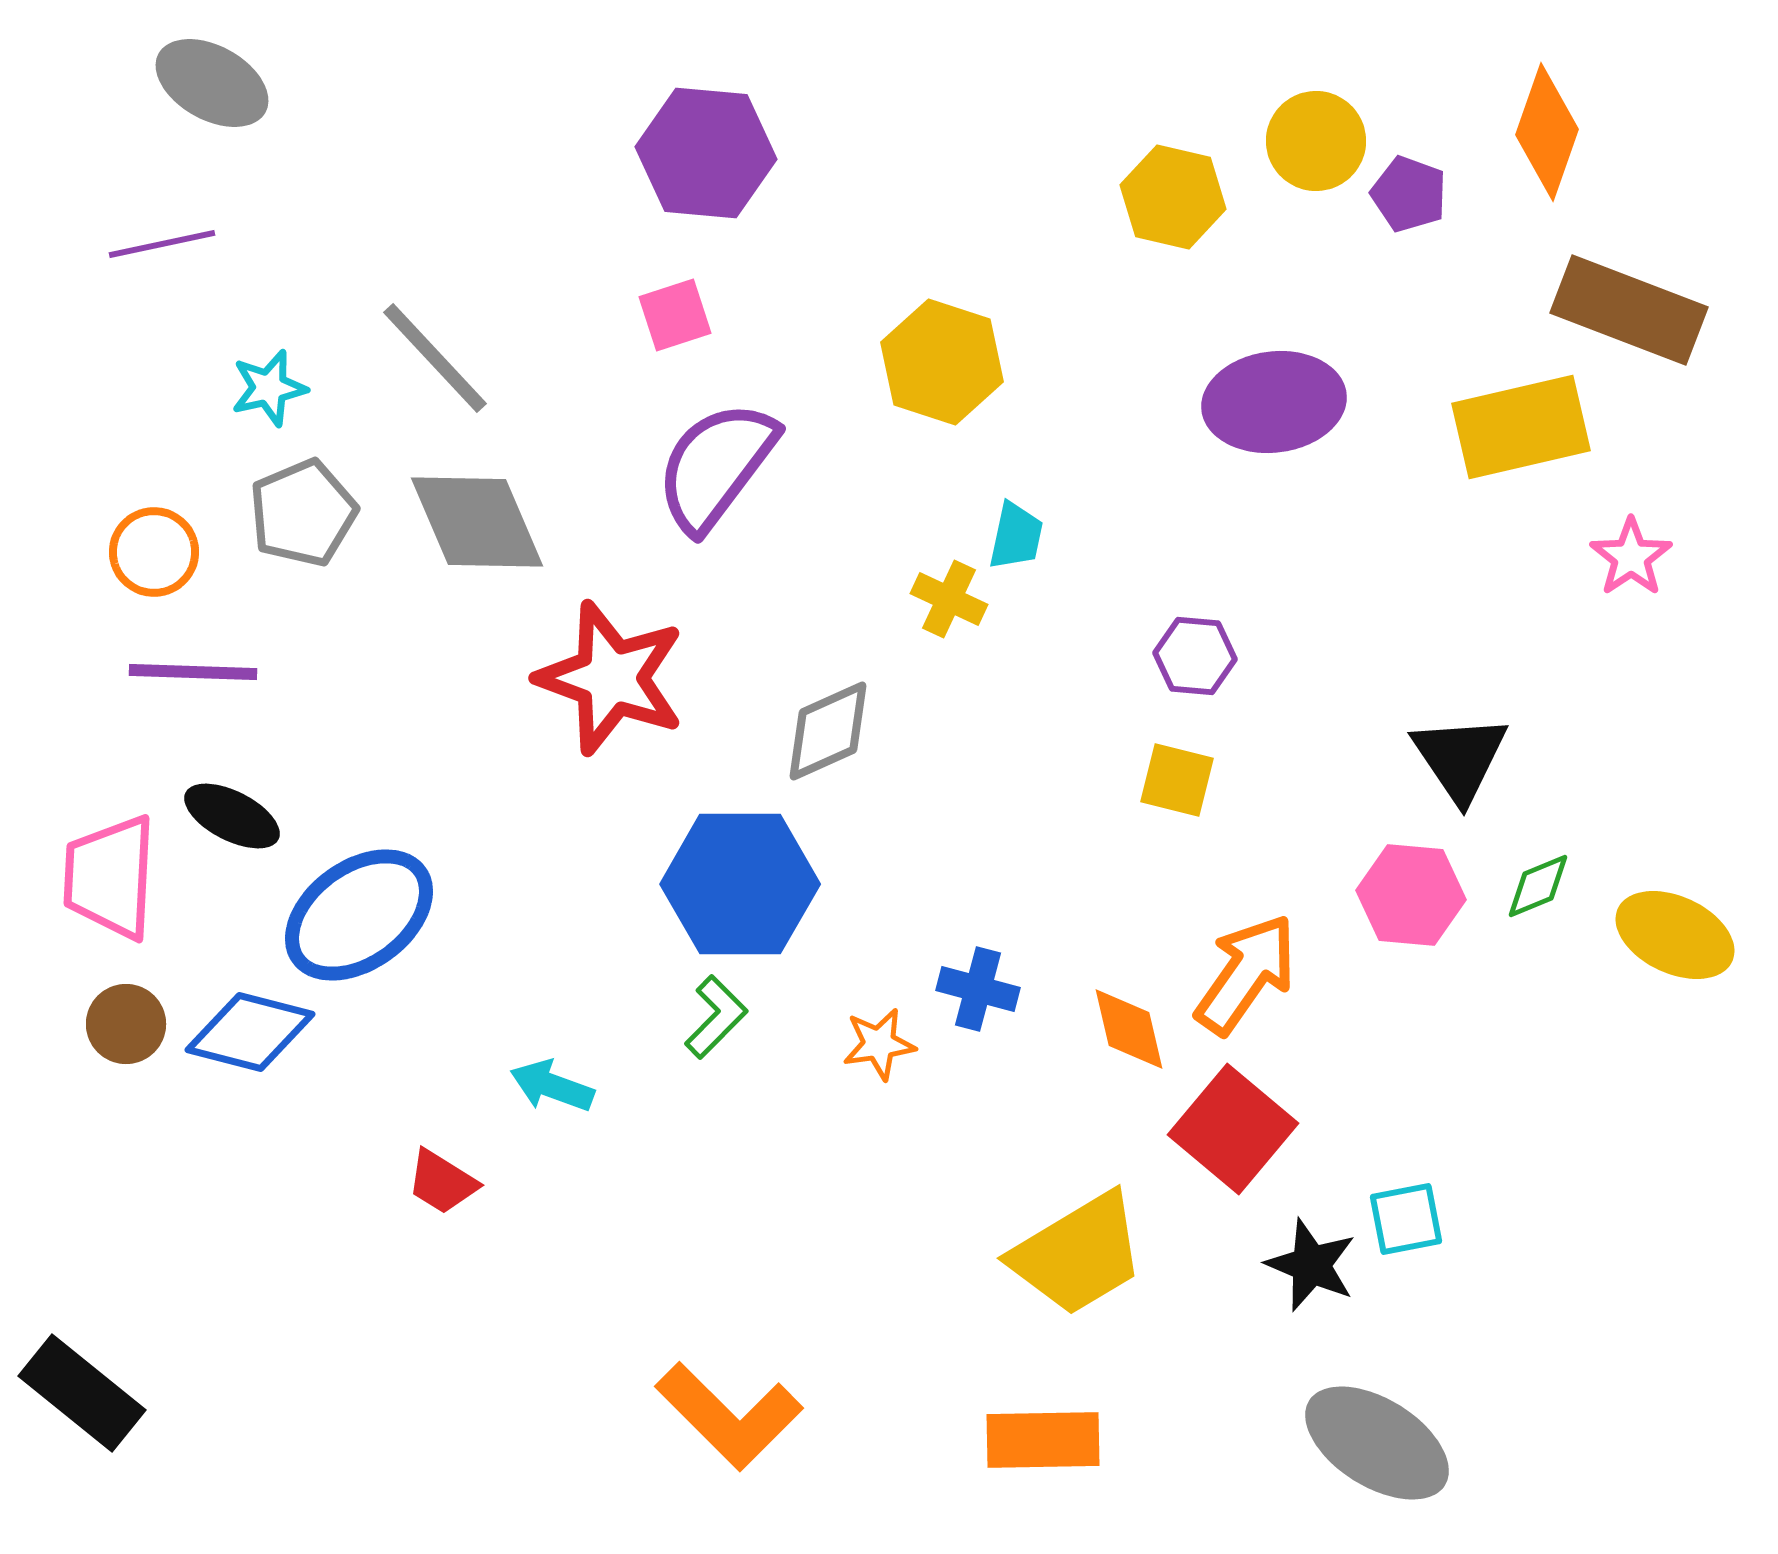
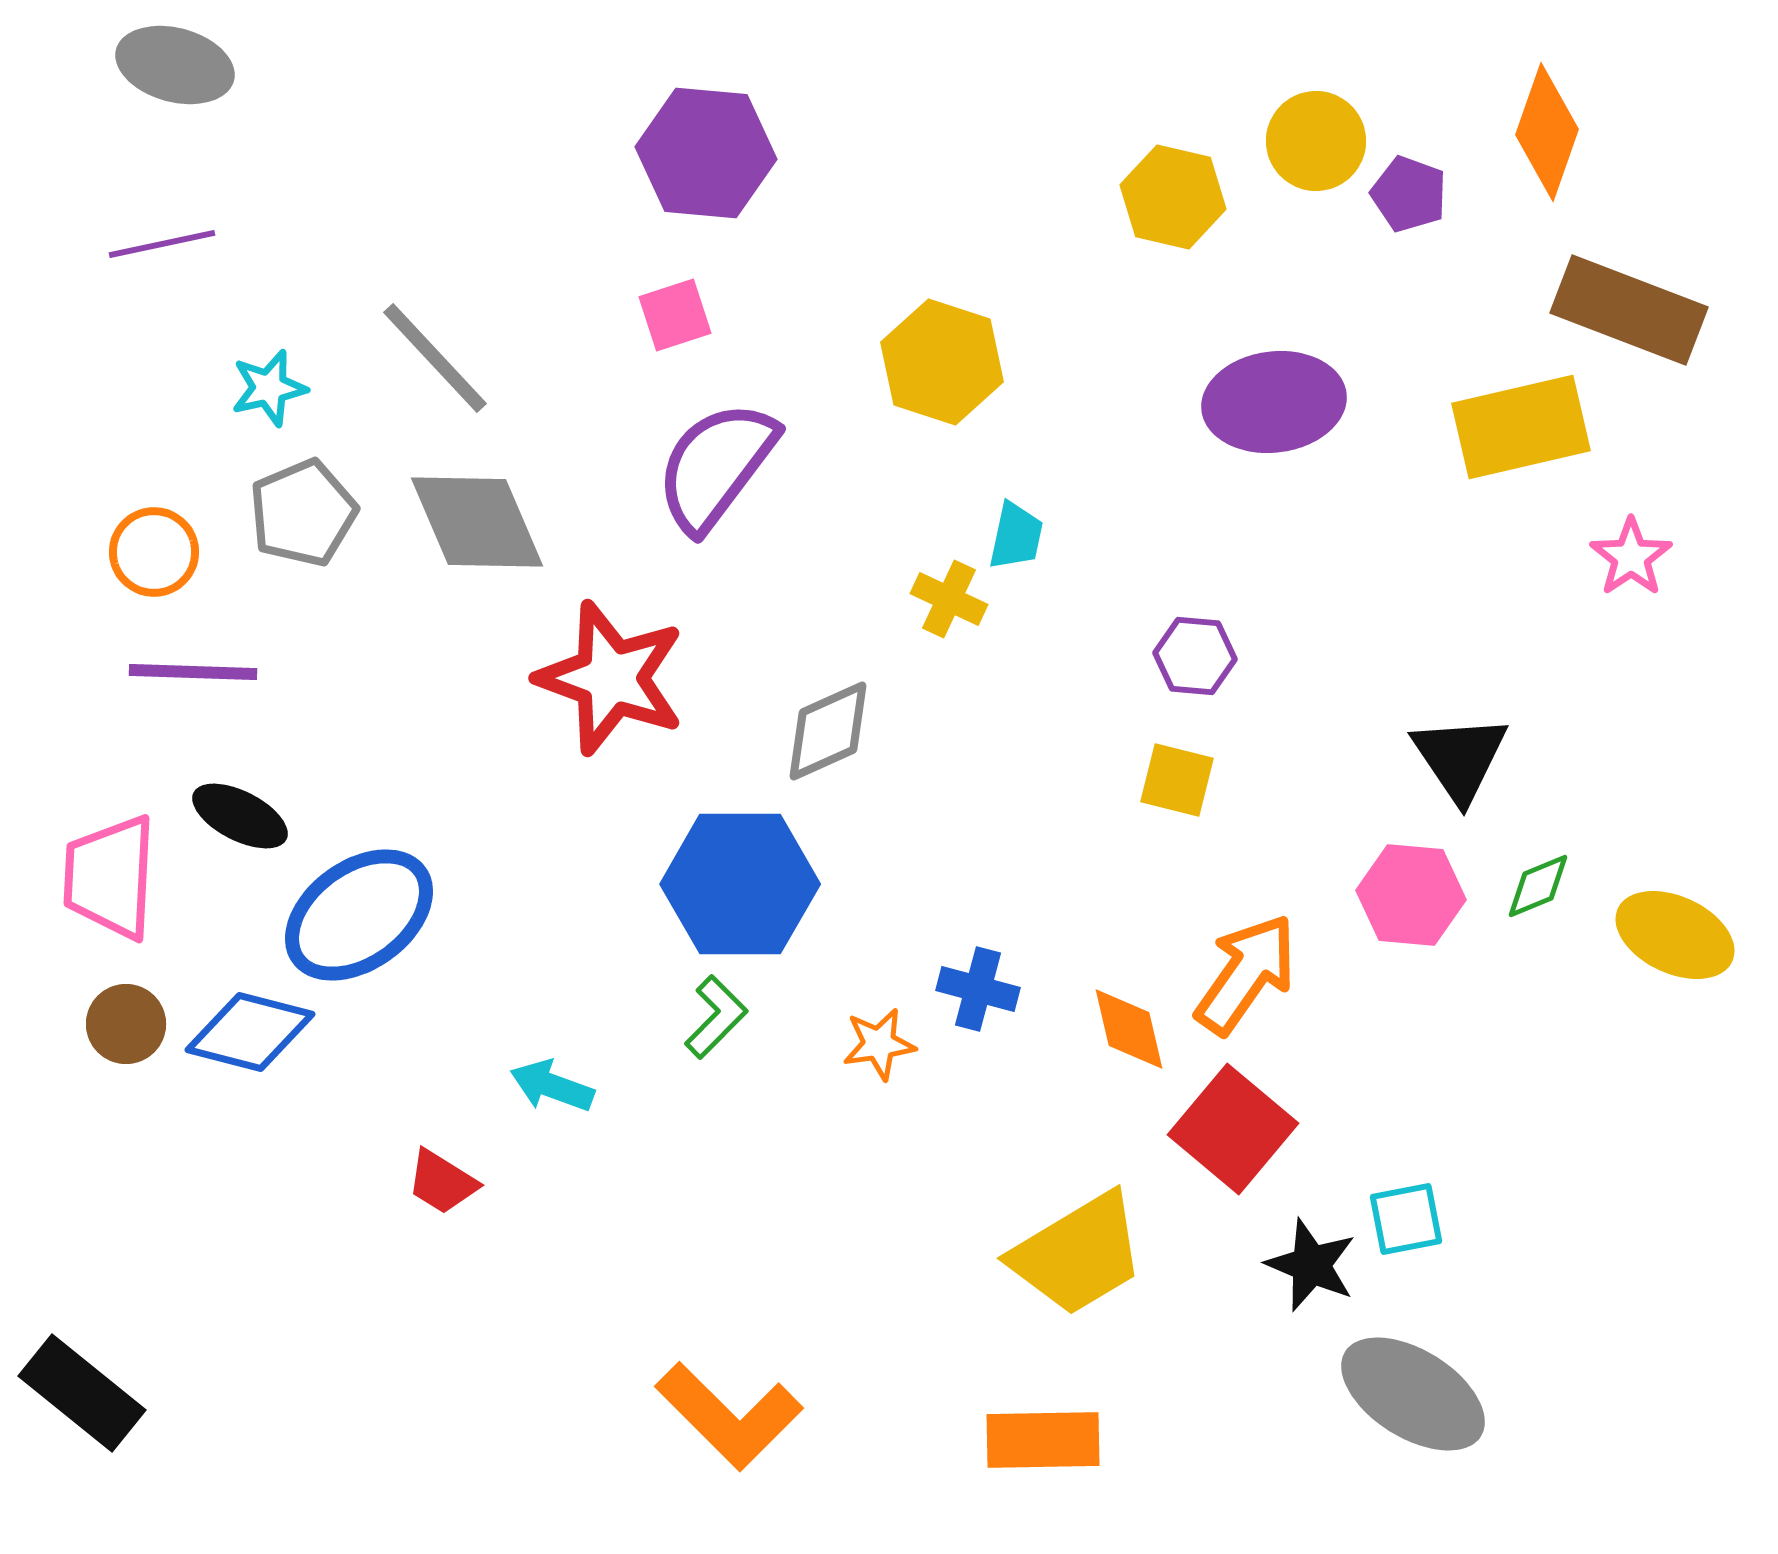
gray ellipse at (212, 83): moved 37 px left, 18 px up; rotated 14 degrees counterclockwise
black ellipse at (232, 816): moved 8 px right
gray ellipse at (1377, 1443): moved 36 px right, 49 px up
